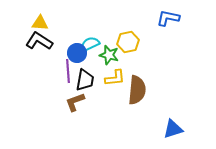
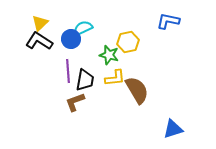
blue L-shape: moved 3 px down
yellow triangle: rotated 48 degrees counterclockwise
cyan semicircle: moved 7 px left, 16 px up
blue circle: moved 6 px left, 14 px up
brown semicircle: rotated 36 degrees counterclockwise
